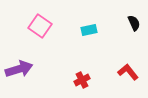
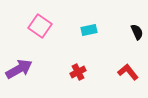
black semicircle: moved 3 px right, 9 px down
purple arrow: rotated 12 degrees counterclockwise
red cross: moved 4 px left, 8 px up
